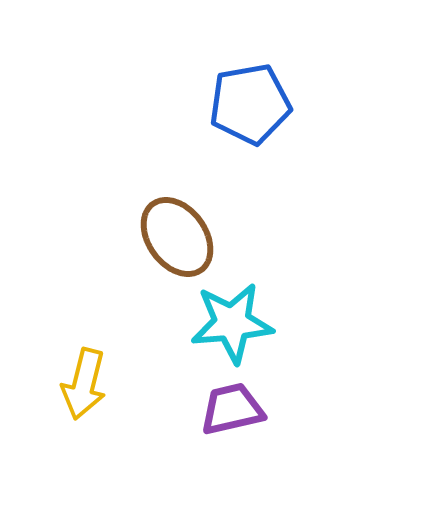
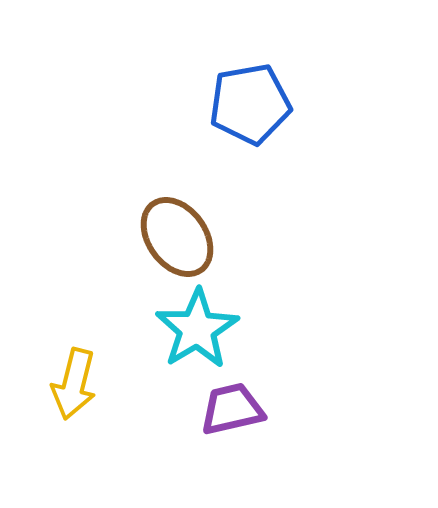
cyan star: moved 35 px left, 6 px down; rotated 26 degrees counterclockwise
yellow arrow: moved 10 px left
